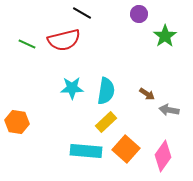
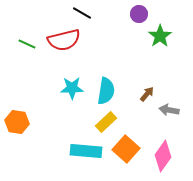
green star: moved 5 px left
brown arrow: rotated 84 degrees counterclockwise
